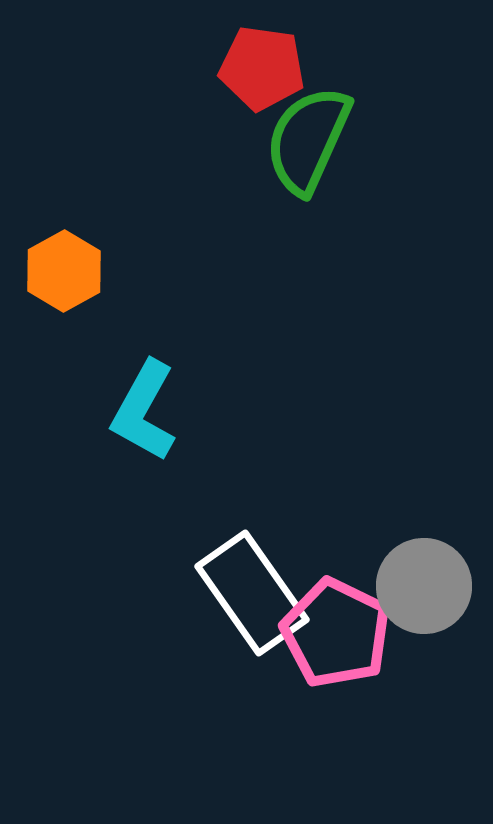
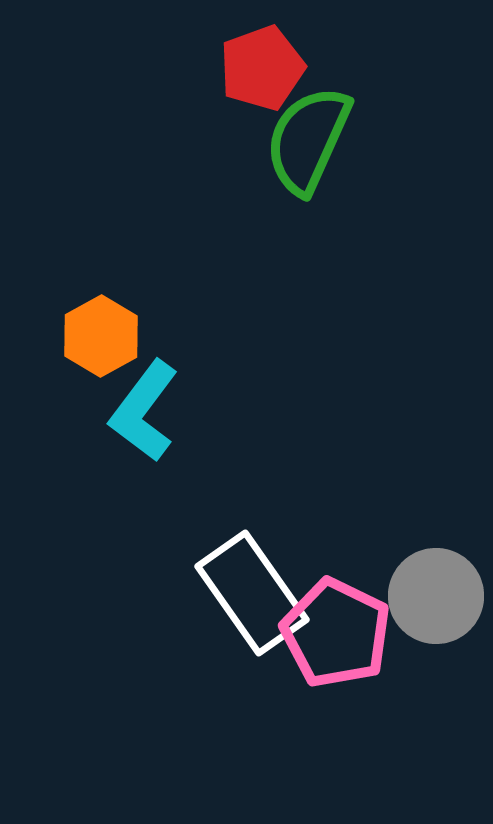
red pentagon: rotated 28 degrees counterclockwise
orange hexagon: moved 37 px right, 65 px down
cyan L-shape: rotated 8 degrees clockwise
gray circle: moved 12 px right, 10 px down
